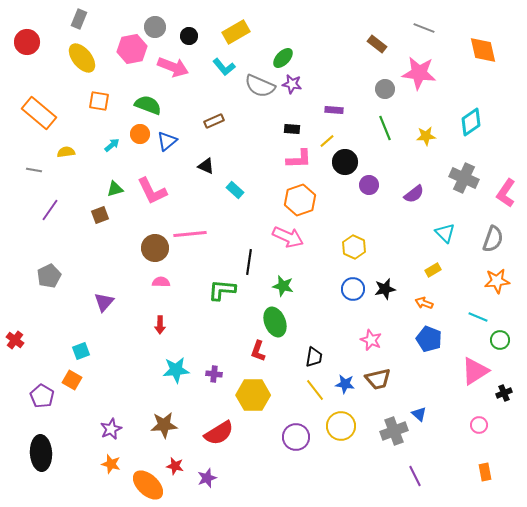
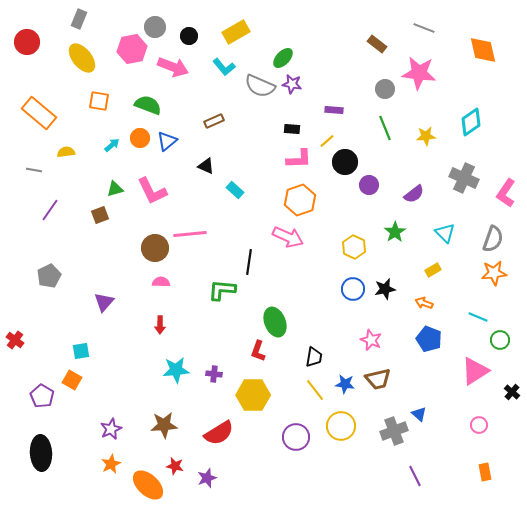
orange circle at (140, 134): moved 4 px down
orange star at (497, 281): moved 3 px left, 8 px up
green star at (283, 286): moved 112 px right, 54 px up; rotated 25 degrees clockwise
cyan square at (81, 351): rotated 12 degrees clockwise
black cross at (504, 393): moved 8 px right, 1 px up; rotated 28 degrees counterclockwise
orange star at (111, 464): rotated 30 degrees clockwise
